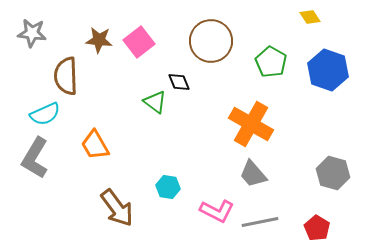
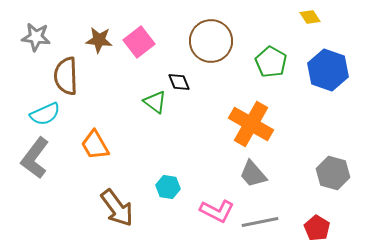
gray star: moved 4 px right, 4 px down
gray L-shape: rotated 6 degrees clockwise
